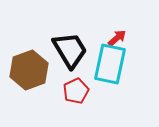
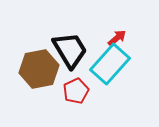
cyan rectangle: rotated 30 degrees clockwise
brown hexagon: moved 10 px right, 1 px up; rotated 9 degrees clockwise
